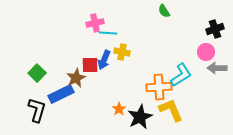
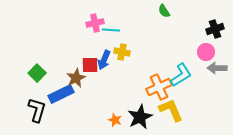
cyan line: moved 3 px right, 3 px up
orange cross: rotated 20 degrees counterclockwise
orange star: moved 4 px left, 11 px down; rotated 16 degrees counterclockwise
